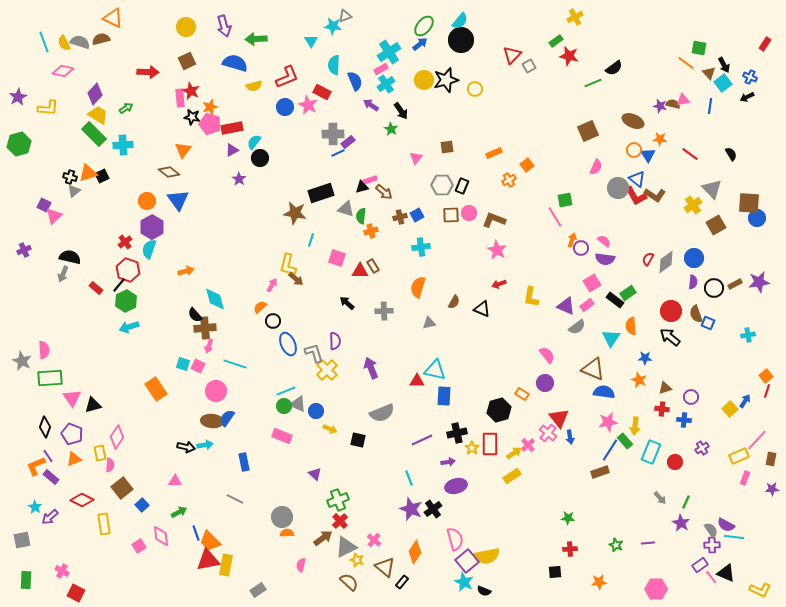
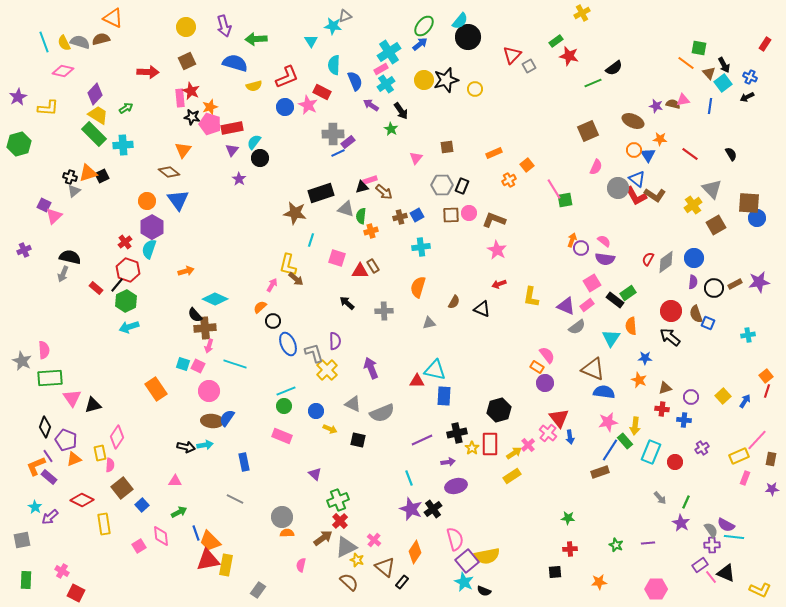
yellow cross at (575, 17): moved 7 px right, 4 px up
black circle at (461, 40): moved 7 px right, 3 px up
purple star at (660, 106): moved 4 px left
purple triangle at (232, 150): rotated 24 degrees counterclockwise
pink line at (555, 217): moved 1 px left, 28 px up
black line at (119, 285): moved 2 px left
cyan diamond at (215, 299): rotated 50 degrees counterclockwise
pink circle at (216, 391): moved 7 px left
orange rectangle at (522, 394): moved 15 px right, 27 px up
gray triangle at (298, 404): moved 55 px right
yellow square at (730, 409): moved 7 px left, 13 px up
purple pentagon at (72, 434): moved 6 px left, 6 px down
purple rectangle at (51, 477): moved 2 px left
gray rectangle at (258, 590): rotated 21 degrees counterclockwise
